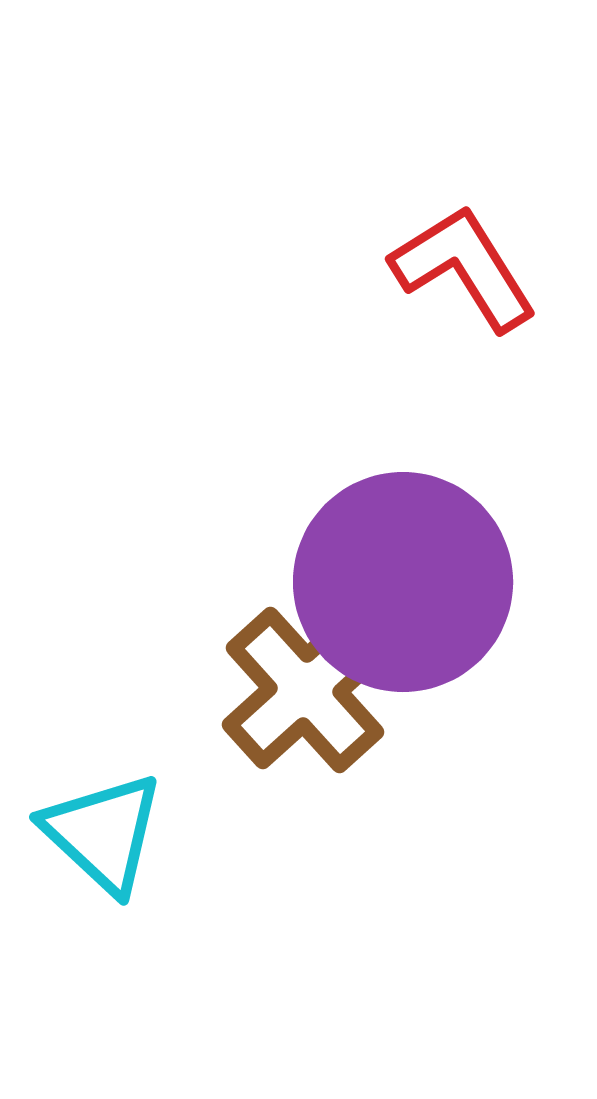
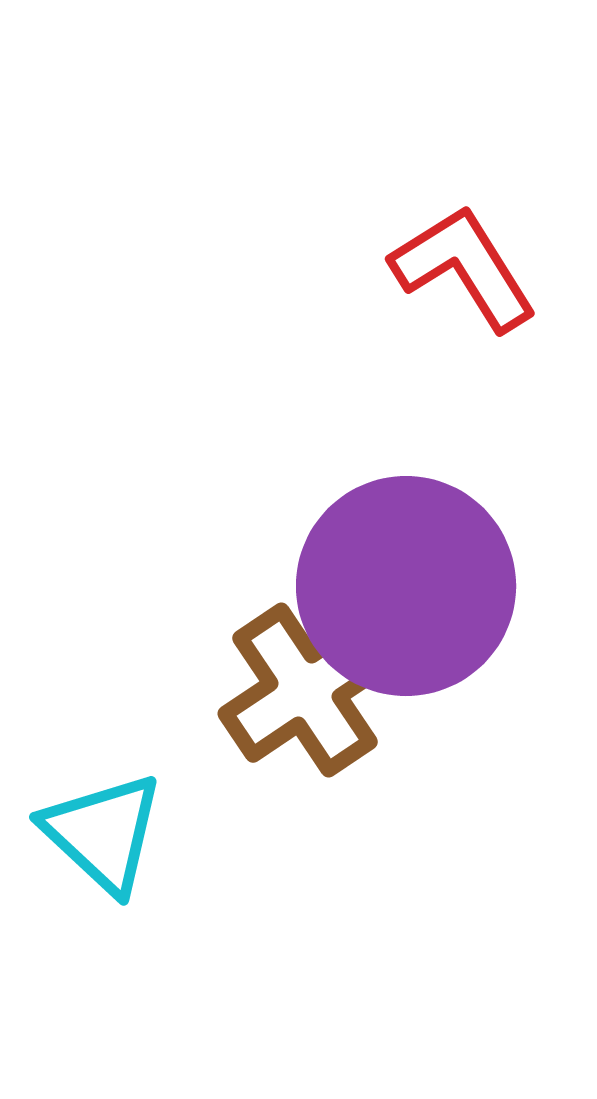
purple circle: moved 3 px right, 4 px down
brown cross: rotated 8 degrees clockwise
